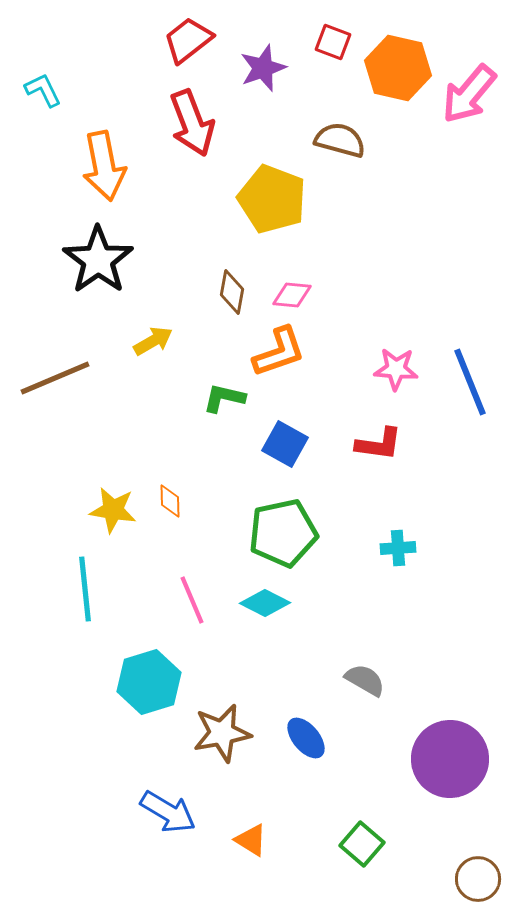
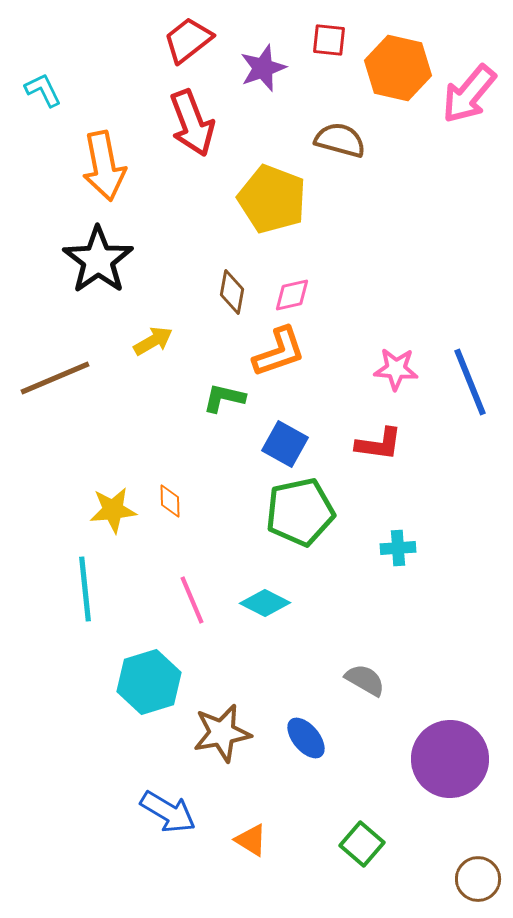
red square: moved 4 px left, 2 px up; rotated 15 degrees counterclockwise
pink diamond: rotated 18 degrees counterclockwise
yellow star: rotated 15 degrees counterclockwise
green pentagon: moved 17 px right, 21 px up
